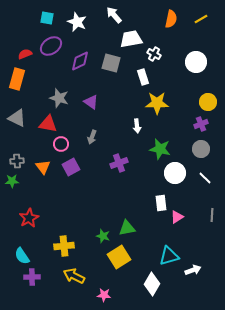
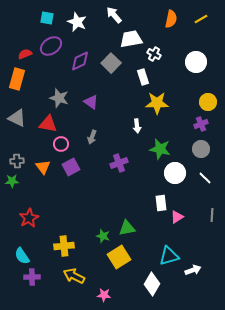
gray square at (111, 63): rotated 30 degrees clockwise
